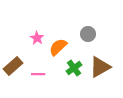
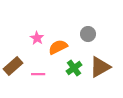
orange semicircle: rotated 18 degrees clockwise
